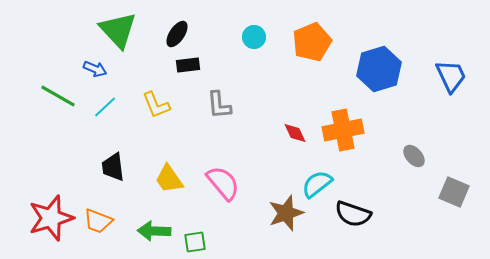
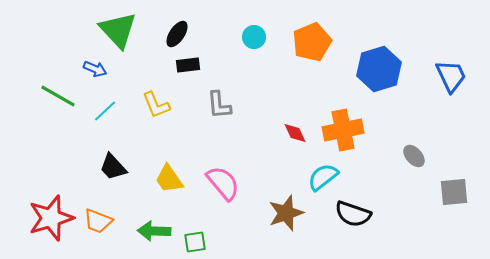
cyan line: moved 4 px down
black trapezoid: rotated 36 degrees counterclockwise
cyan semicircle: moved 6 px right, 7 px up
gray square: rotated 28 degrees counterclockwise
